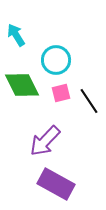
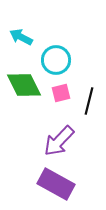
cyan arrow: moved 5 px right, 2 px down; rotated 30 degrees counterclockwise
green diamond: moved 2 px right
black line: rotated 48 degrees clockwise
purple arrow: moved 14 px right
